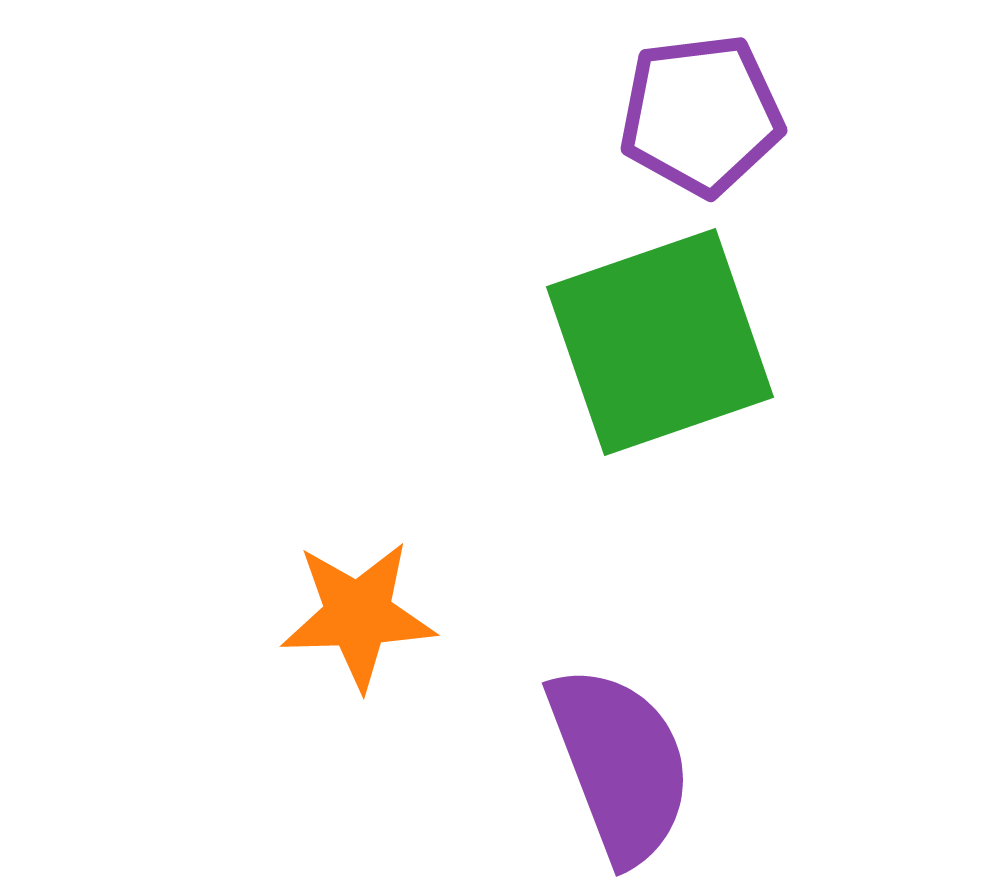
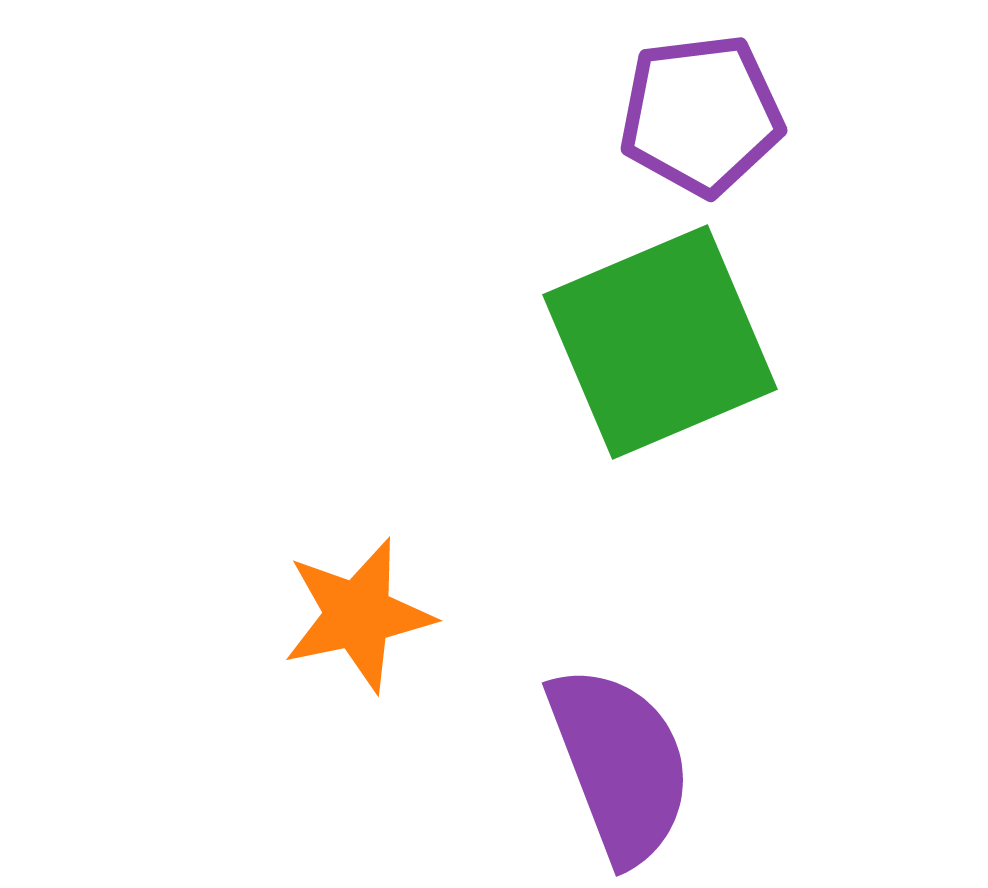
green square: rotated 4 degrees counterclockwise
orange star: rotated 10 degrees counterclockwise
